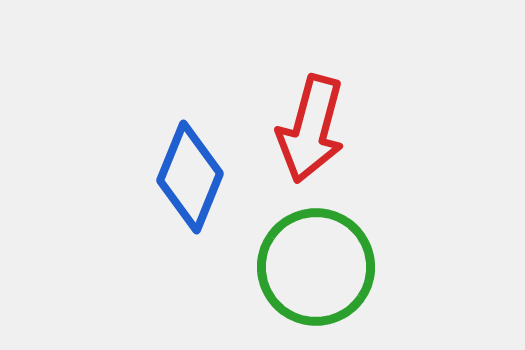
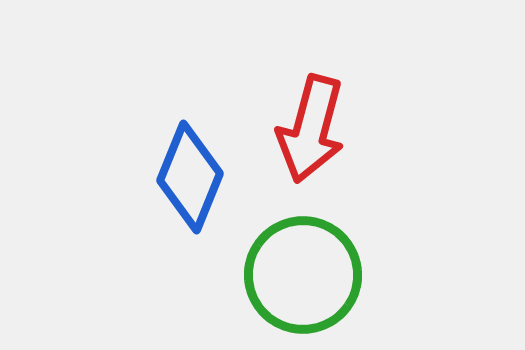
green circle: moved 13 px left, 8 px down
